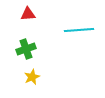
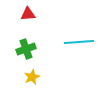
cyan line: moved 12 px down
